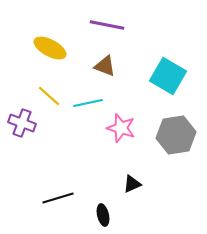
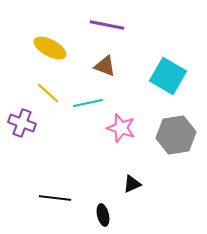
yellow line: moved 1 px left, 3 px up
black line: moved 3 px left; rotated 24 degrees clockwise
